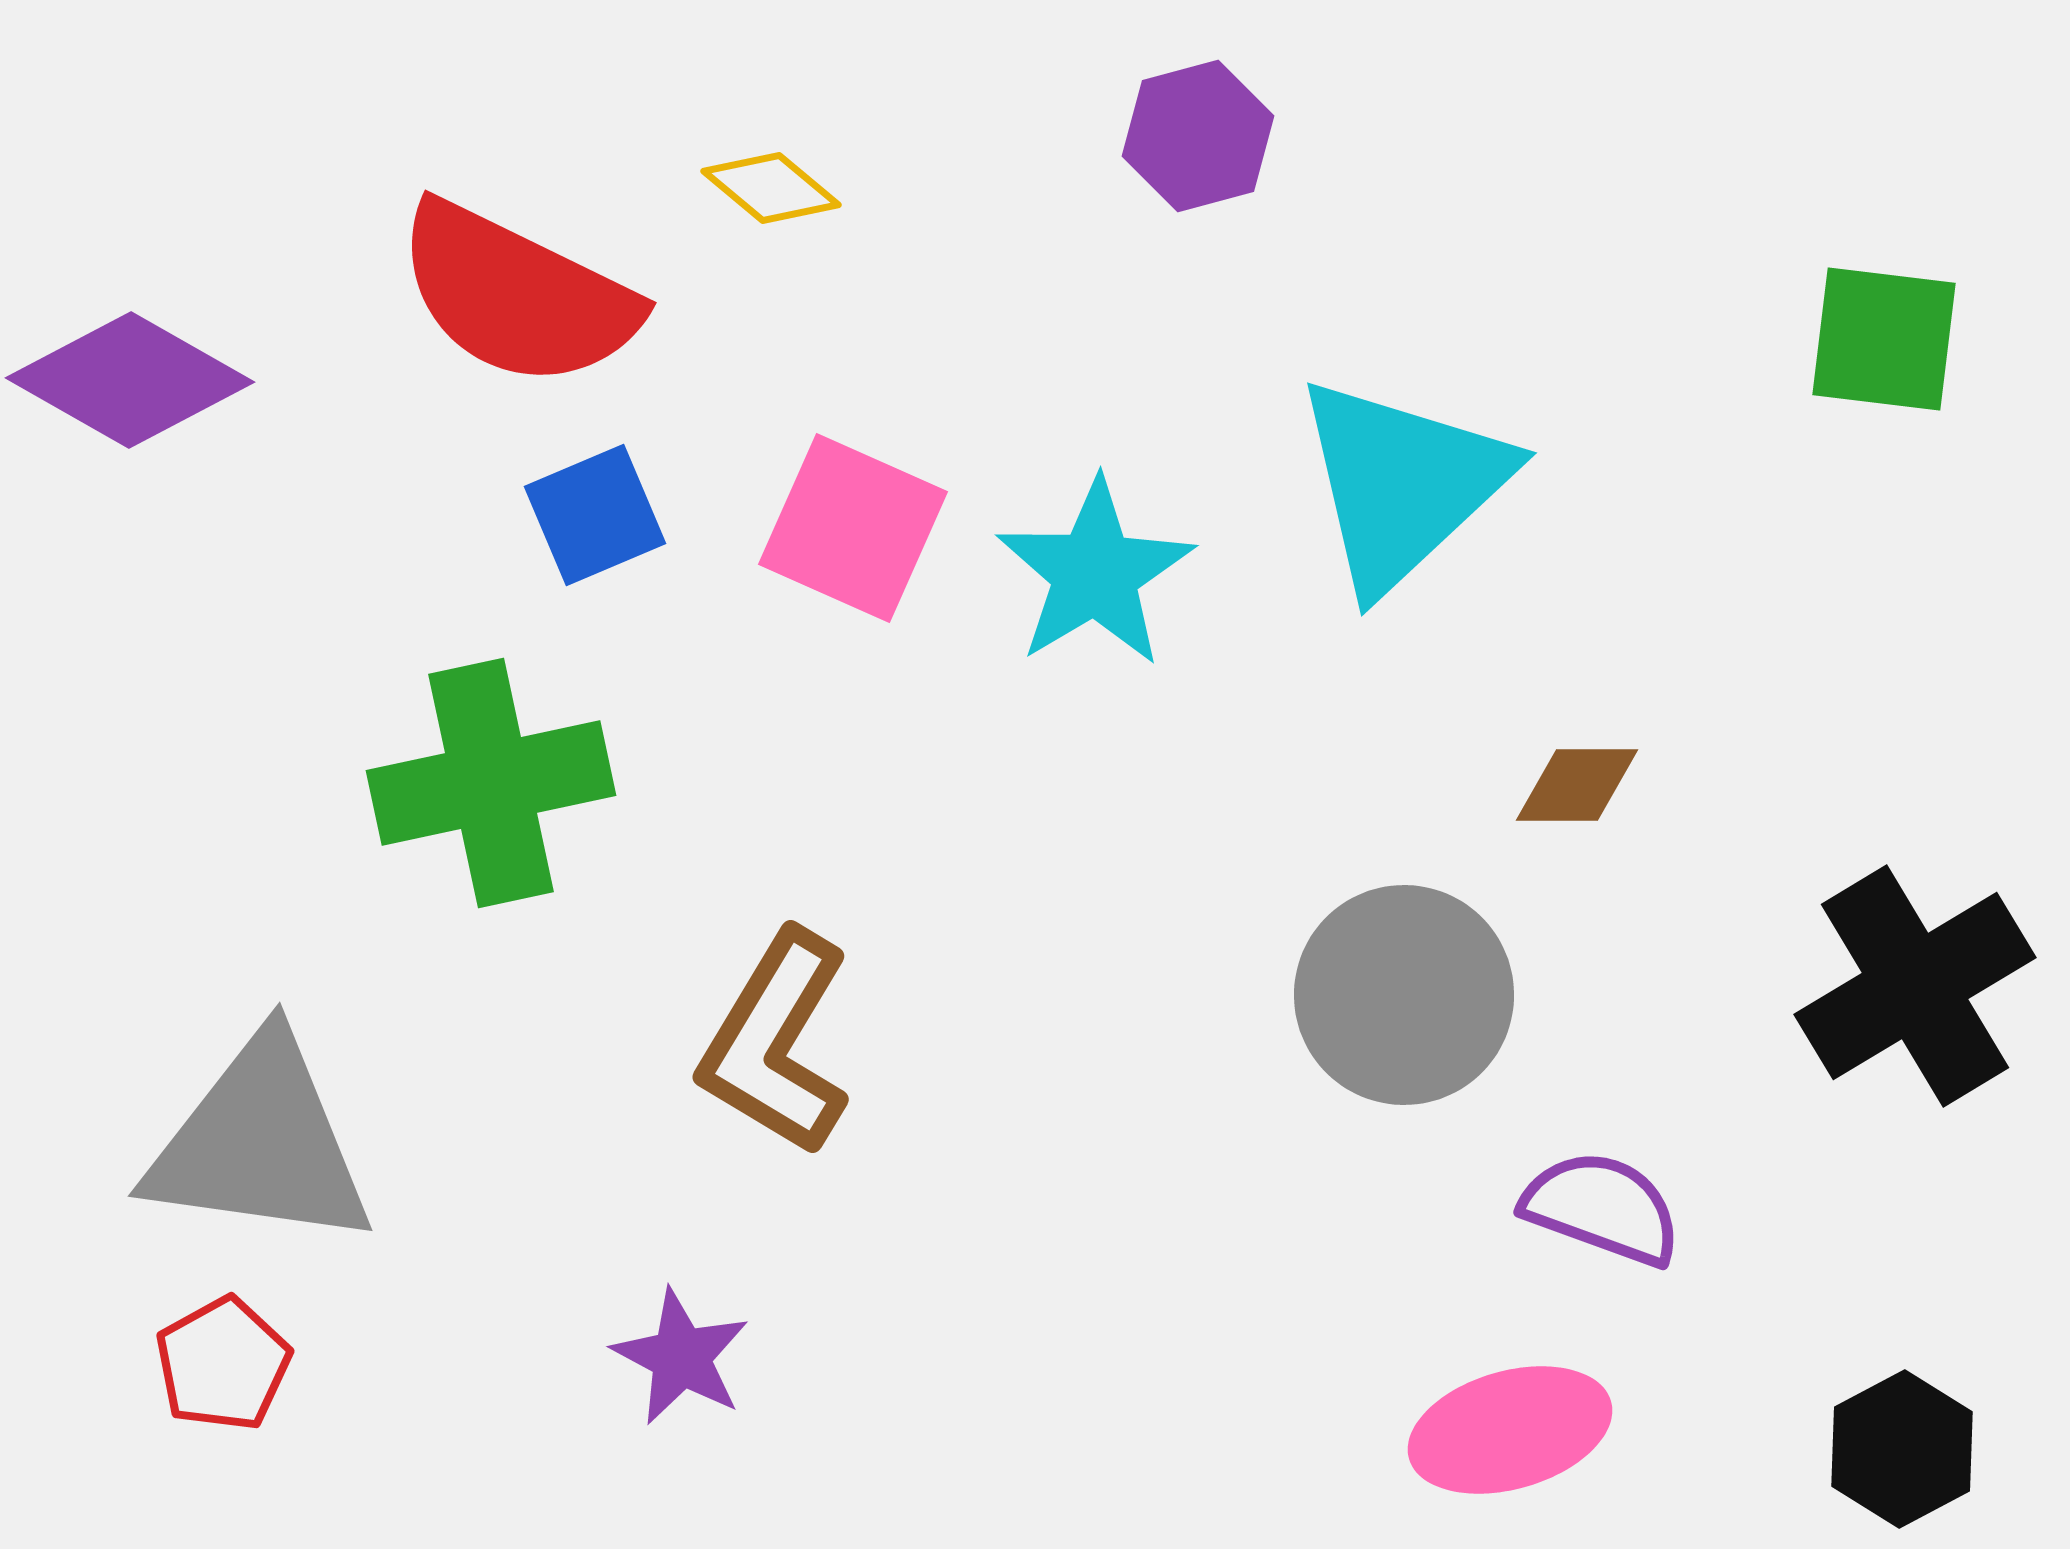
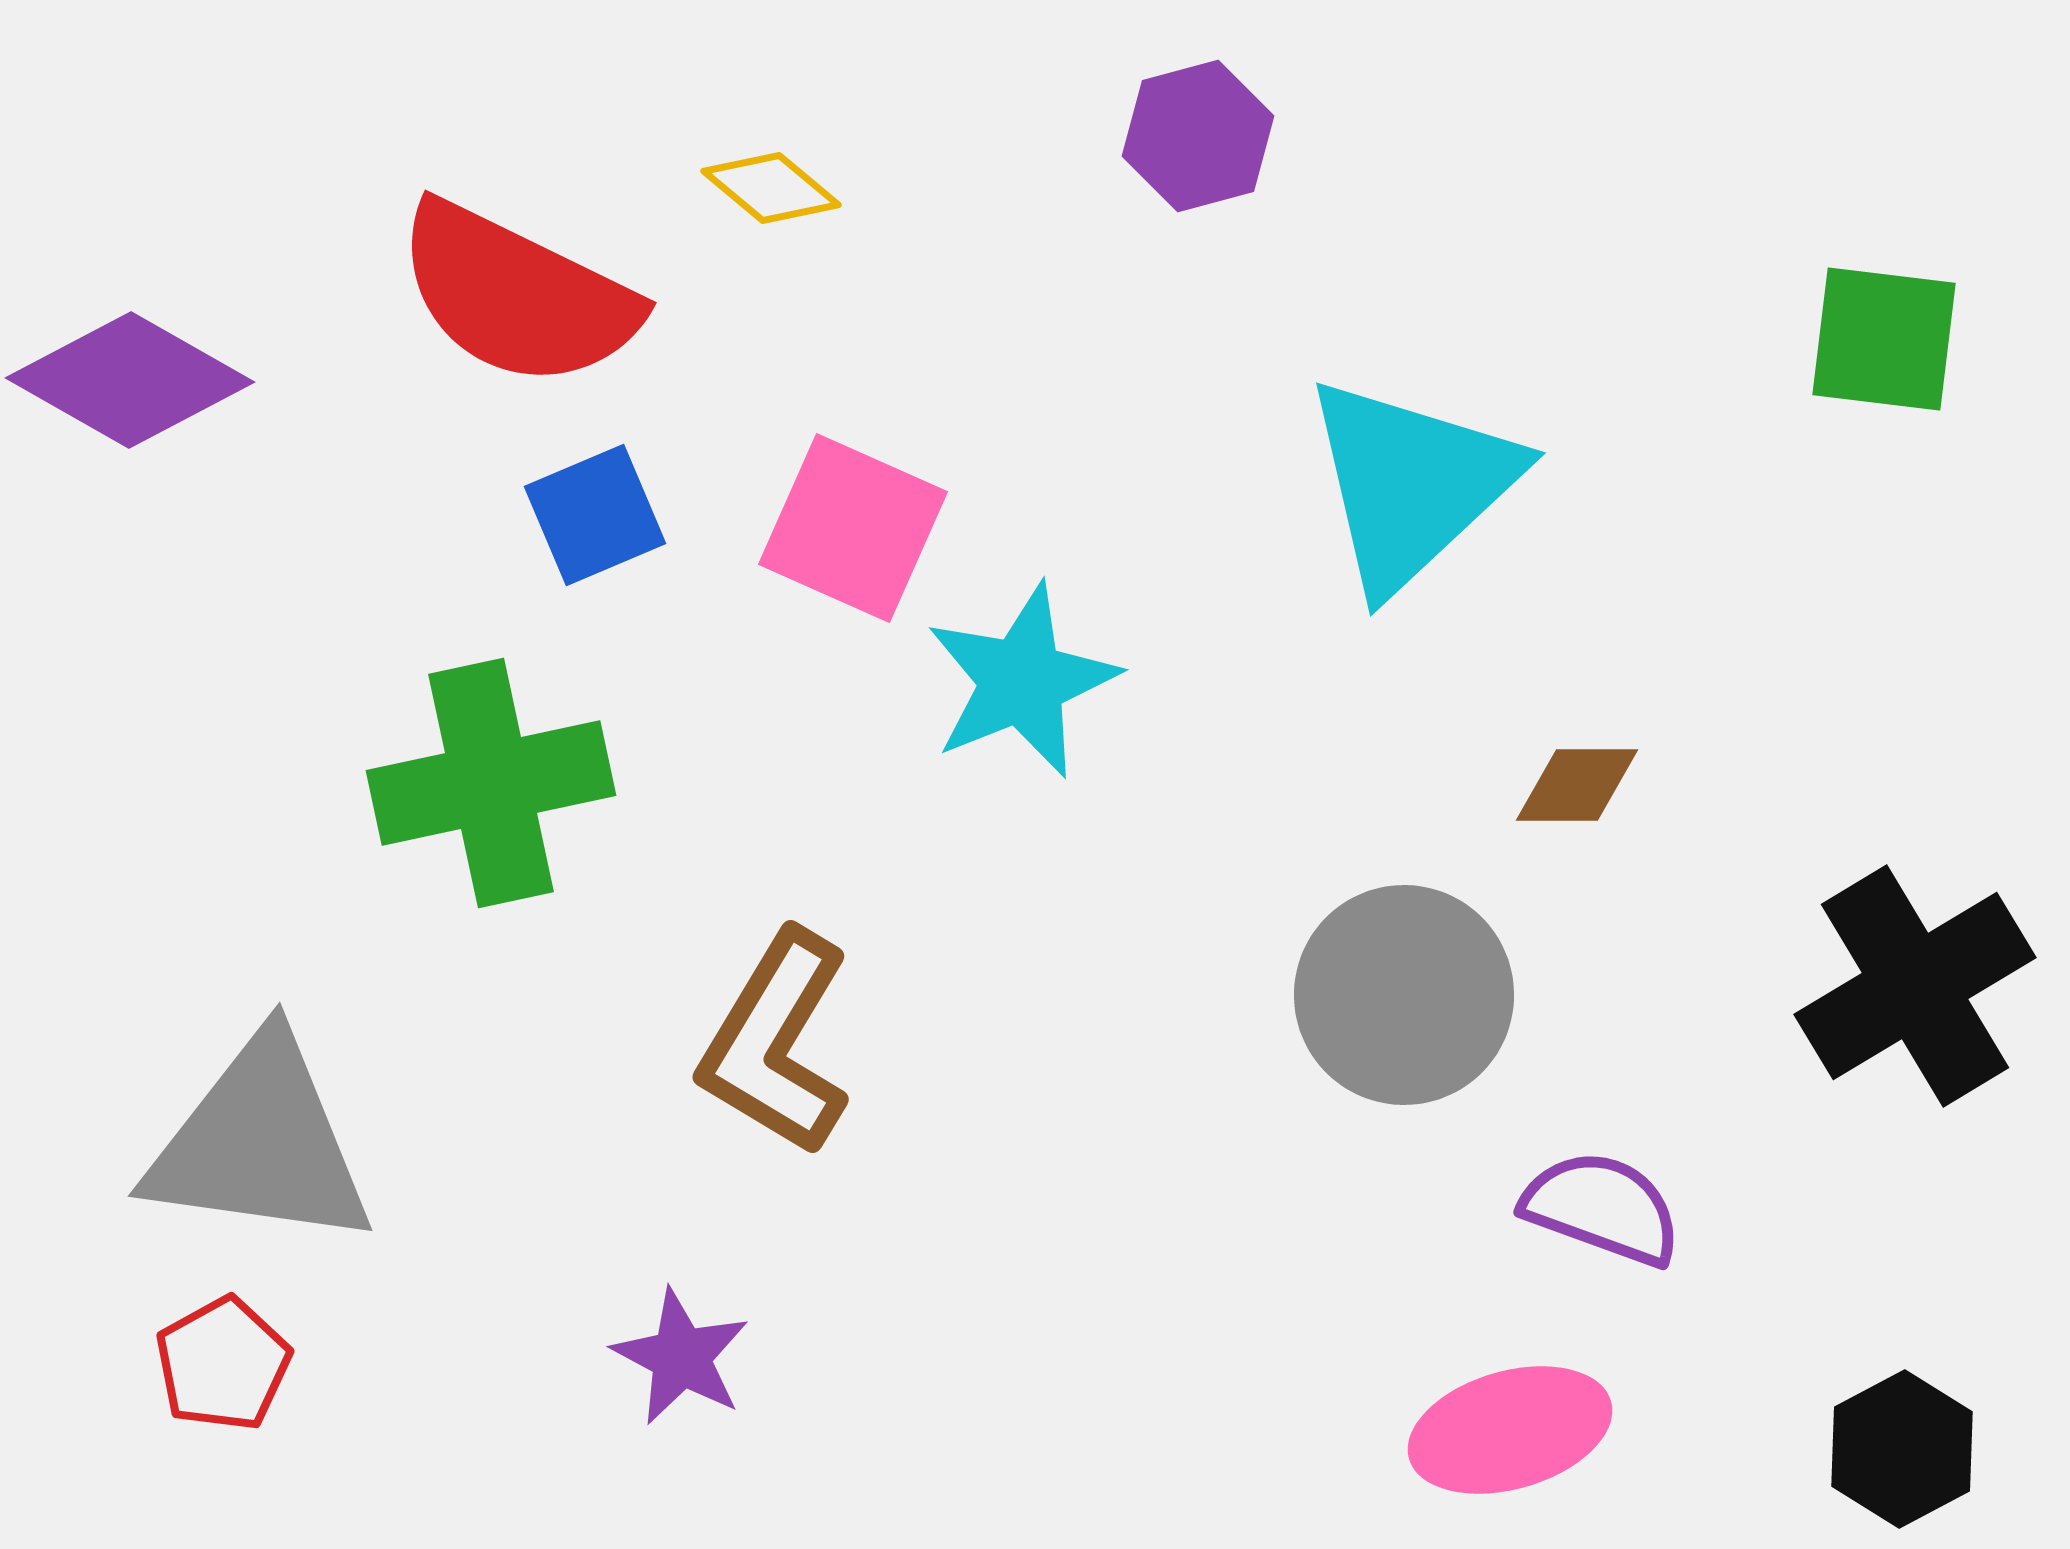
cyan triangle: moved 9 px right
cyan star: moved 73 px left, 108 px down; rotated 9 degrees clockwise
